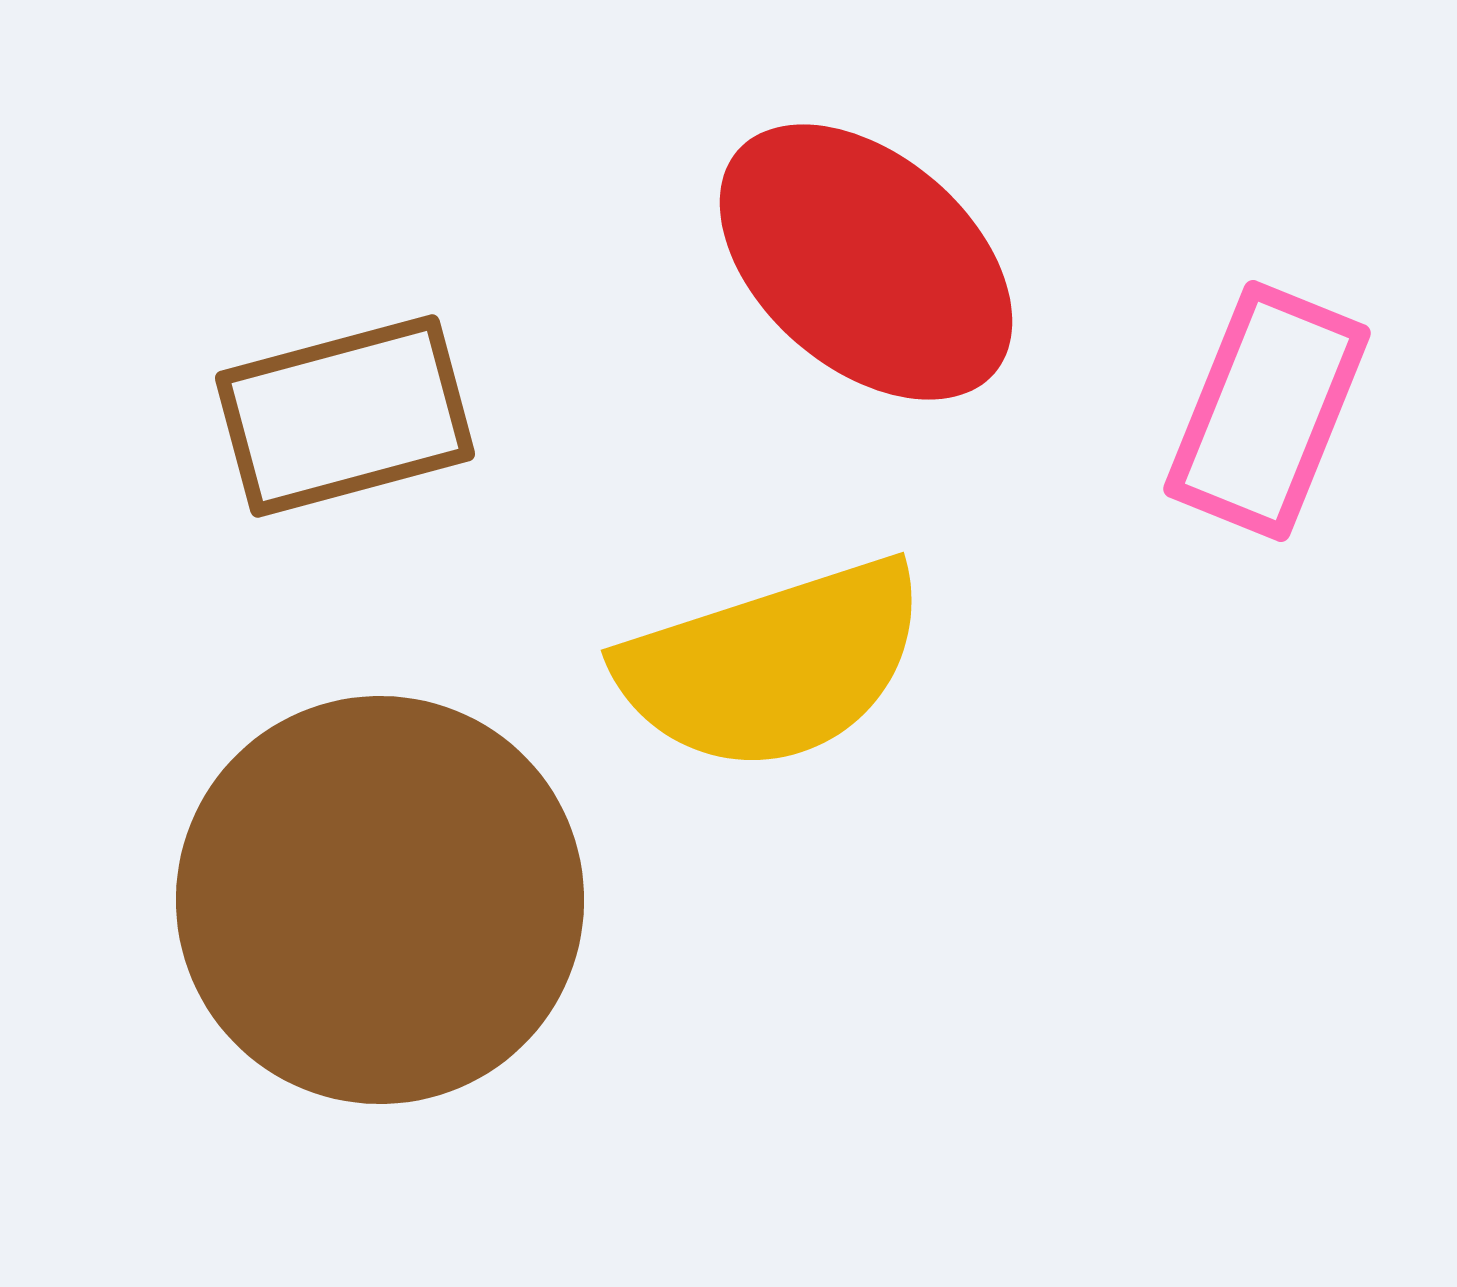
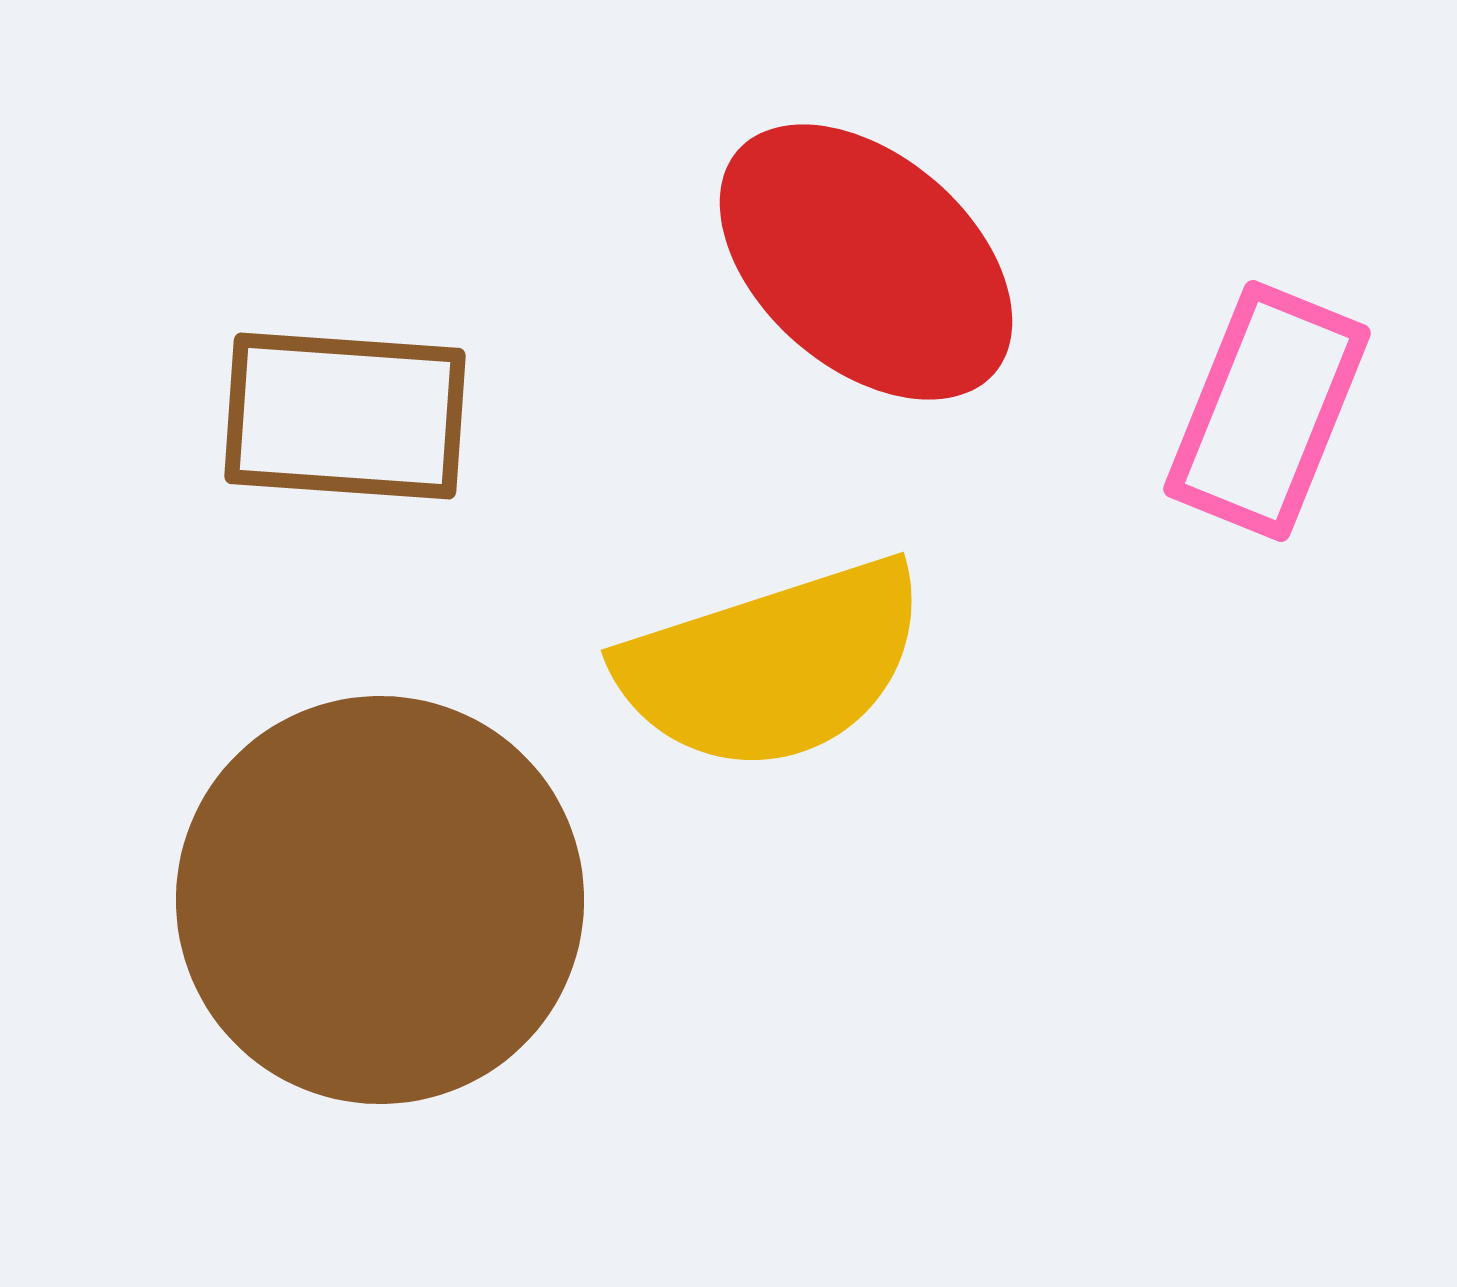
brown rectangle: rotated 19 degrees clockwise
